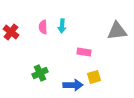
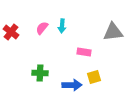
pink semicircle: moved 1 px left, 1 px down; rotated 40 degrees clockwise
gray triangle: moved 4 px left, 1 px down
green cross: rotated 28 degrees clockwise
blue arrow: moved 1 px left
